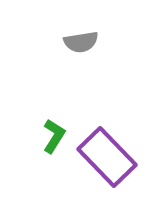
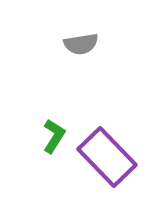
gray semicircle: moved 2 px down
